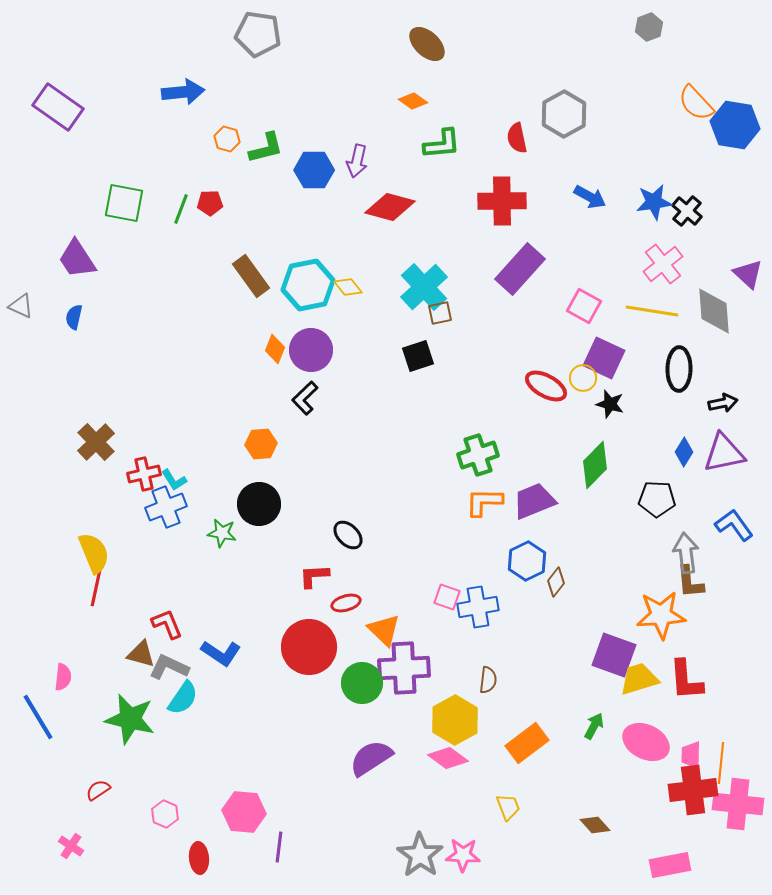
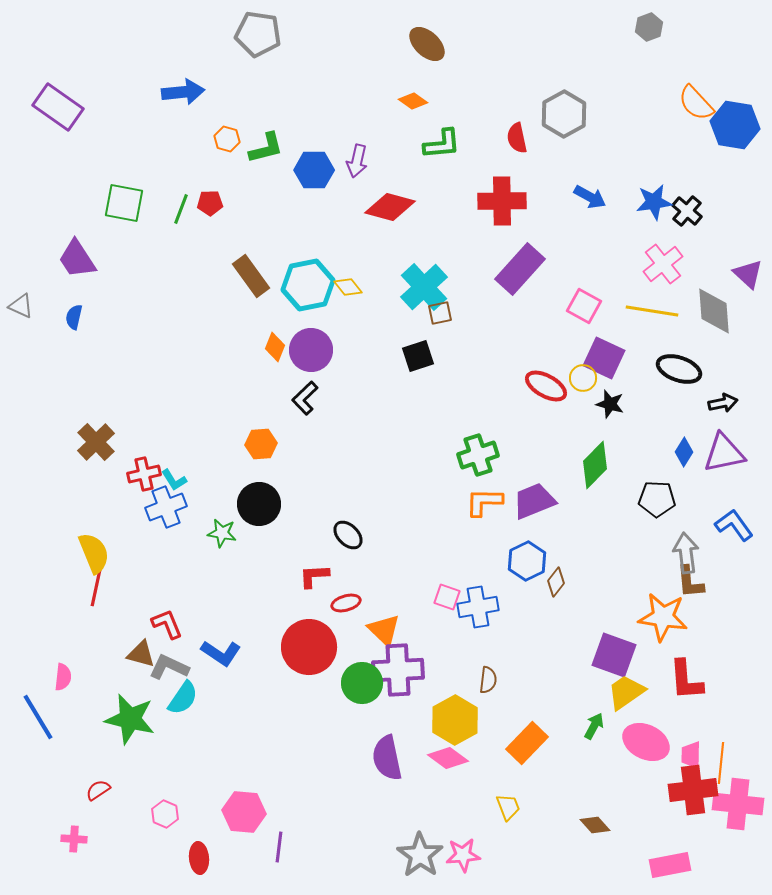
orange diamond at (275, 349): moved 2 px up
black ellipse at (679, 369): rotated 72 degrees counterclockwise
orange star at (661, 615): moved 2 px right, 2 px down; rotated 12 degrees clockwise
purple cross at (404, 668): moved 6 px left, 2 px down
yellow trapezoid at (639, 679): moved 13 px left, 13 px down; rotated 18 degrees counterclockwise
orange rectangle at (527, 743): rotated 9 degrees counterclockwise
purple semicircle at (371, 758): moved 16 px right; rotated 69 degrees counterclockwise
pink cross at (71, 846): moved 3 px right, 7 px up; rotated 30 degrees counterclockwise
pink star at (463, 855): rotated 8 degrees counterclockwise
